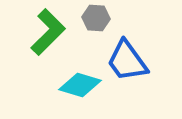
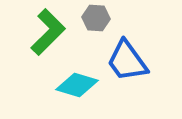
cyan diamond: moved 3 px left
